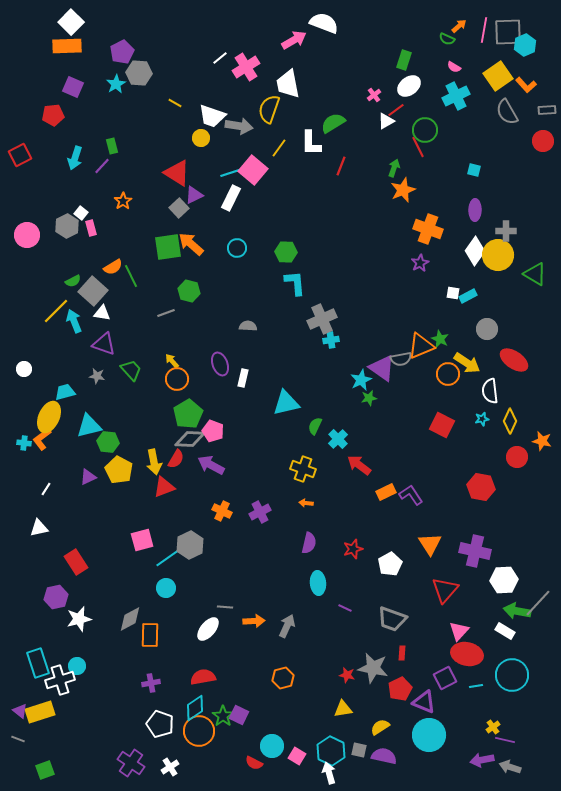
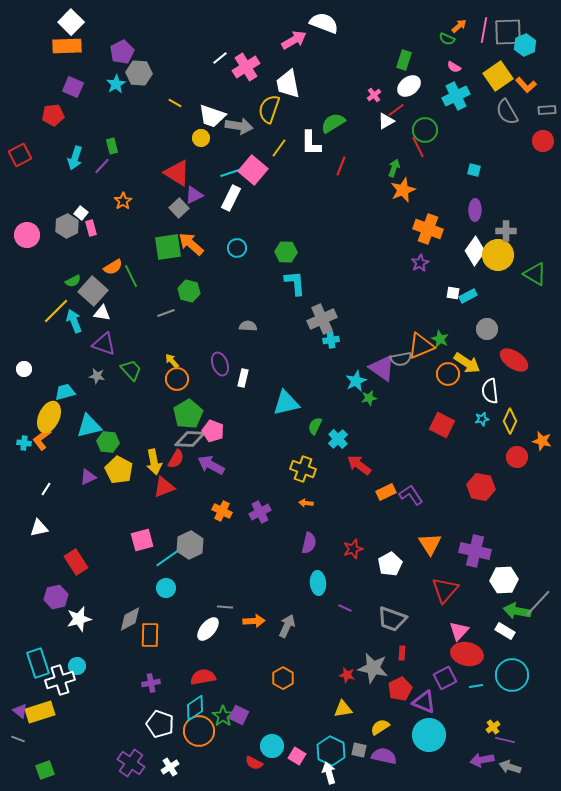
cyan star at (361, 380): moved 5 px left, 1 px down
orange hexagon at (283, 678): rotated 15 degrees counterclockwise
